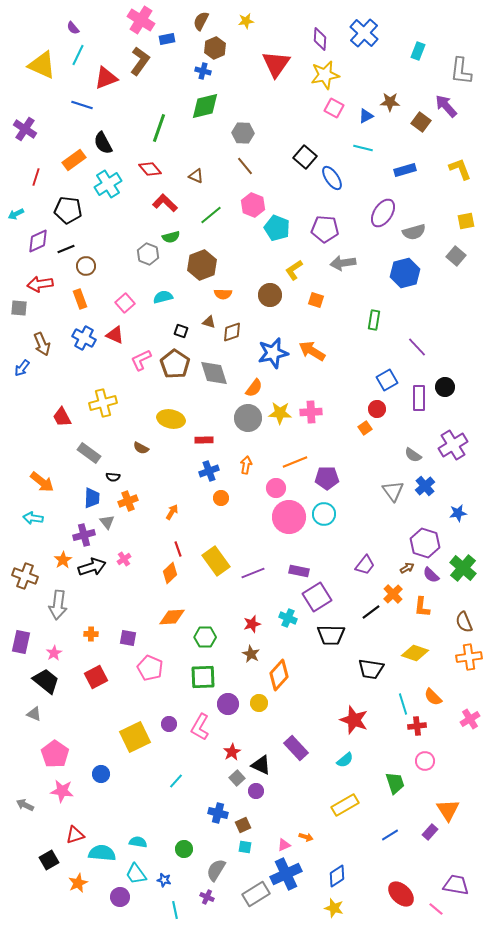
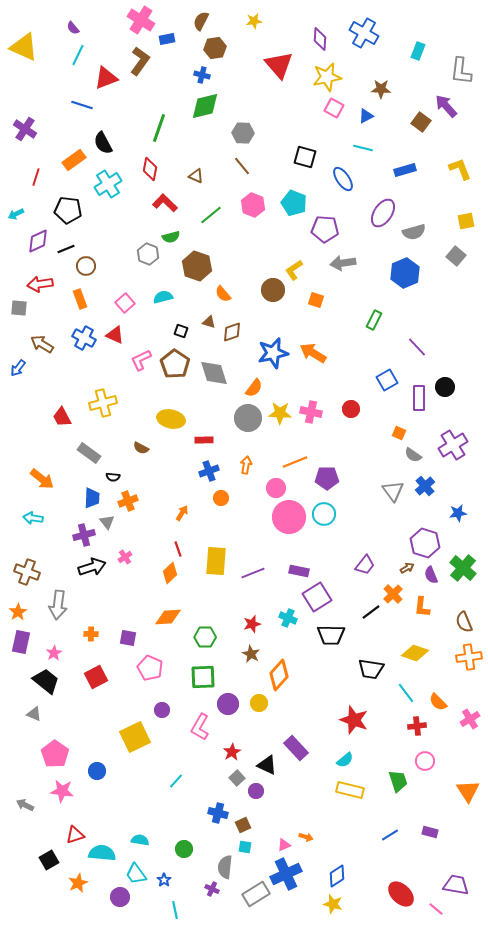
yellow star at (246, 21): moved 8 px right
blue cross at (364, 33): rotated 12 degrees counterclockwise
brown hexagon at (215, 48): rotated 15 degrees clockwise
red triangle at (276, 64): moved 3 px right, 1 px down; rotated 16 degrees counterclockwise
yellow triangle at (42, 65): moved 18 px left, 18 px up
blue cross at (203, 71): moved 1 px left, 4 px down
yellow star at (325, 75): moved 2 px right, 2 px down
brown star at (390, 102): moved 9 px left, 13 px up
black square at (305, 157): rotated 25 degrees counterclockwise
brown line at (245, 166): moved 3 px left
red diamond at (150, 169): rotated 50 degrees clockwise
blue ellipse at (332, 178): moved 11 px right, 1 px down
cyan pentagon at (277, 228): moved 17 px right, 25 px up
brown hexagon at (202, 265): moved 5 px left, 1 px down; rotated 20 degrees counterclockwise
blue hexagon at (405, 273): rotated 8 degrees counterclockwise
orange semicircle at (223, 294): rotated 48 degrees clockwise
brown circle at (270, 295): moved 3 px right, 5 px up
green rectangle at (374, 320): rotated 18 degrees clockwise
brown arrow at (42, 344): rotated 145 degrees clockwise
orange arrow at (312, 351): moved 1 px right, 2 px down
blue arrow at (22, 368): moved 4 px left
red circle at (377, 409): moved 26 px left
pink cross at (311, 412): rotated 15 degrees clockwise
orange square at (365, 428): moved 34 px right, 5 px down; rotated 32 degrees counterclockwise
orange arrow at (42, 482): moved 3 px up
orange arrow at (172, 512): moved 10 px right, 1 px down
pink cross at (124, 559): moved 1 px right, 2 px up
orange star at (63, 560): moved 45 px left, 52 px down
yellow rectangle at (216, 561): rotated 40 degrees clockwise
purple semicircle at (431, 575): rotated 24 degrees clockwise
brown cross at (25, 576): moved 2 px right, 4 px up
orange diamond at (172, 617): moved 4 px left
orange semicircle at (433, 697): moved 5 px right, 5 px down
cyan line at (403, 704): moved 3 px right, 11 px up; rotated 20 degrees counterclockwise
purple circle at (169, 724): moved 7 px left, 14 px up
black triangle at (261, 765): moved 6 px right
blue circle at (101, 774): moved 4 px left, 3 px up
green trapezoid at (395, 783): moved 3 px right, 2 px up
yellow rectangle at (345, 805): moved 5 px right, 15 px up; rotated 44 degrees clockwise
orange triangle at (448, 810): moved 20 px right, 19 px up
purple rectangle at (430, 832): rotated 63 degrees clockwise
cyan semicircle at (138, 842): moved 2 px right, 2 px up
gray semicircle at (216, 870): moved 9 px right, 3 px up; rotated 25 degrees counterclockwise
blue star at (164, 880): rotated 24 degrees clockwise
purple cross at (207, 897): moved 5 px right, 8 px up
yellow star at (334, 908): moved 1 px left, 4 px up
